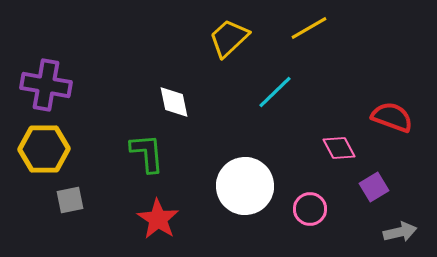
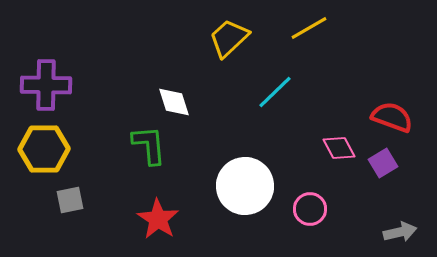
purple cross: rotated 9 degrees counterclockwise
white diamond: rotated 6 degrees counterclockwise
green L-shape: moved 2 px right, 8 px up
purple square: moved 9 px right, 24 px up
